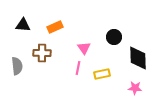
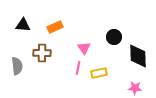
black diamond: moved 2 px up
yellow rectangle: moved 3 px left, 1 px up
